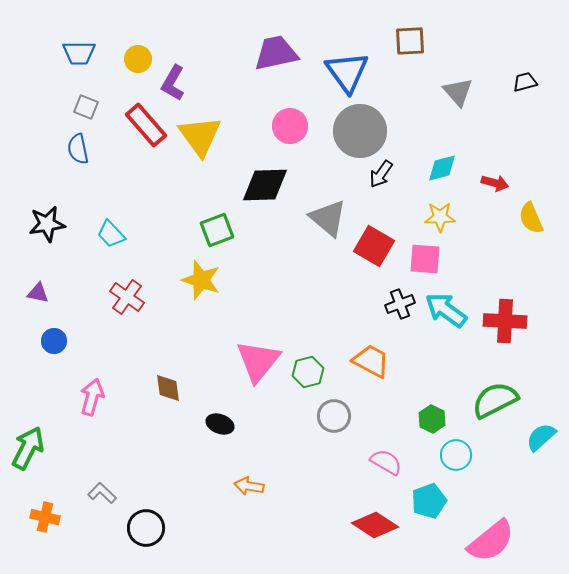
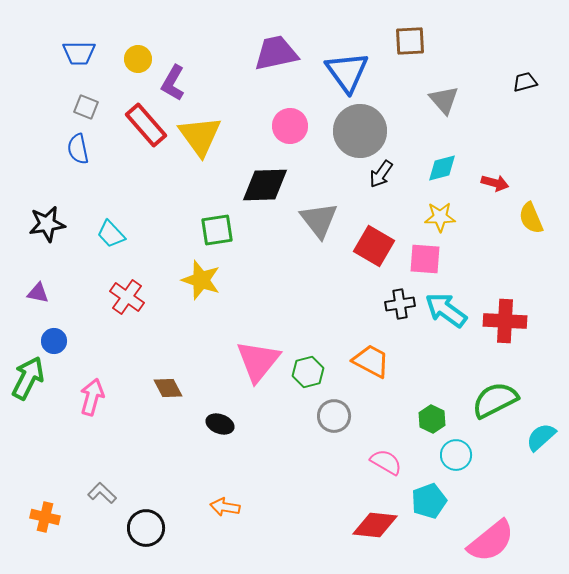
gray triangle at (458, 92): moved 14 px left, 8 px down
gray triangle at (328, 218): moved 9 px left, 2 px down; rotated 12 degrees clockwise
green square at (217, 230): rotated 12 degrees clockwise
black cross at (400, 304): rotated 12 degrees clockwise
brown diamond at (168, 388): rotated 20 degrees counterclockwise
green arrow at (28, 448): moved 70 px up
orange arrow at (249, 486): moved 24 px left, 21 px down
red diamond at (375, 525): rotated 27 degrees counterclockwise
